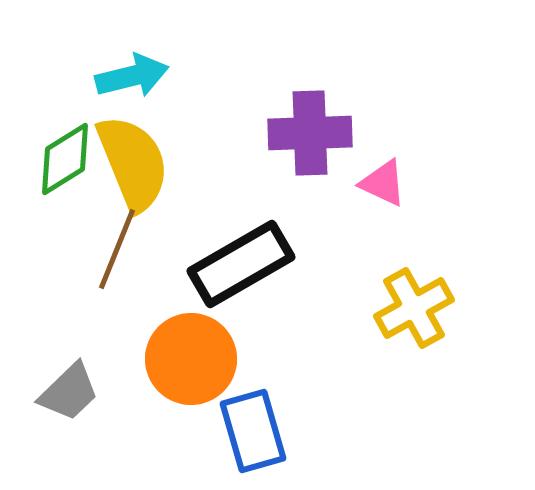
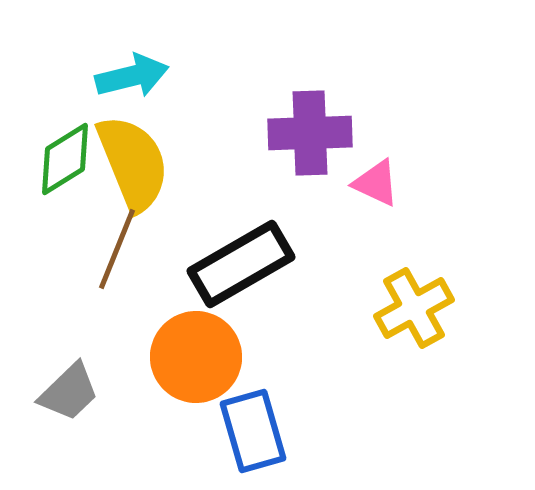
pink triangle: moved 7 px left
orange circle: moved 5 px right, 2 px up
